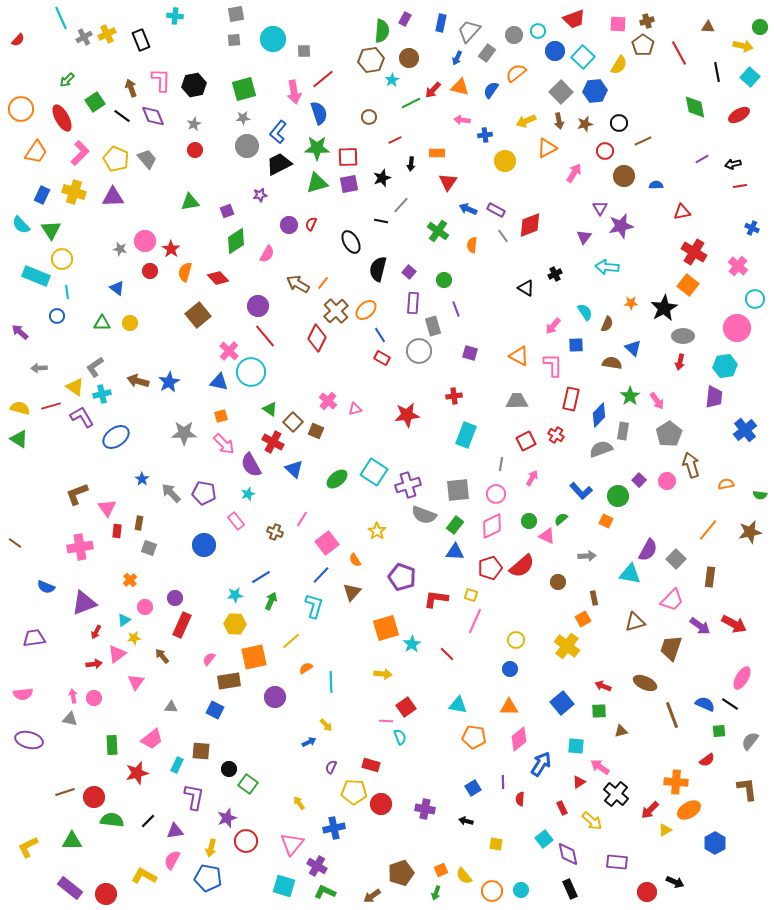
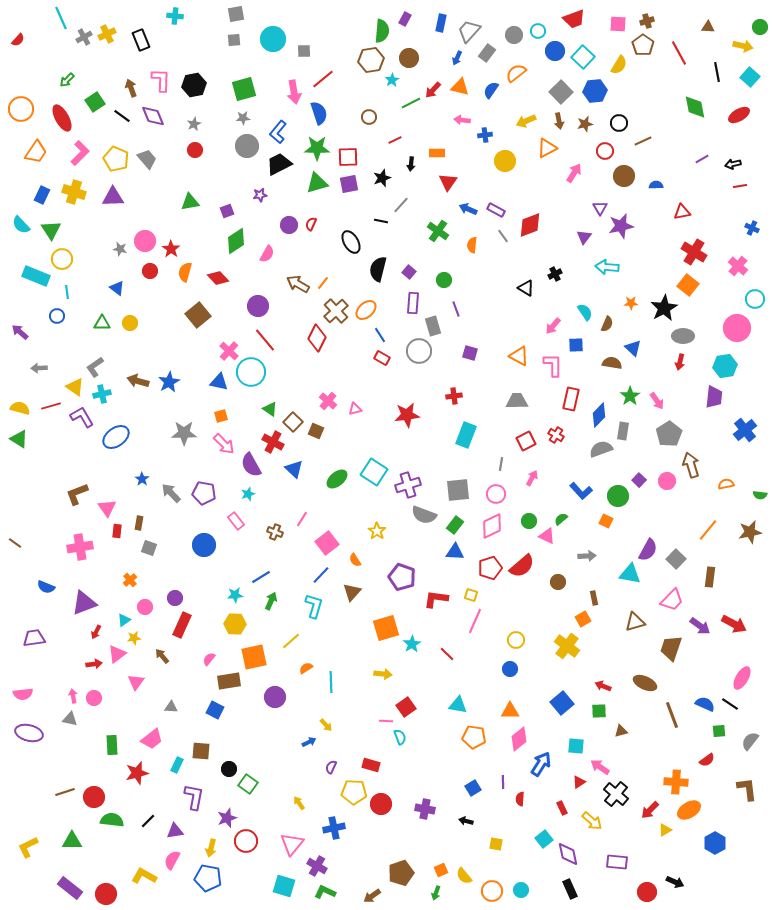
red line at (265, 336): moved 4 px down
orange triangle at (509, 707): moved 1 px right, 4 px down
purple ellipse at (29, 740): moved 7 px up
